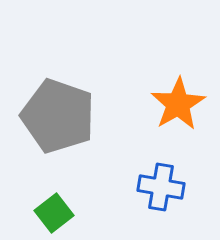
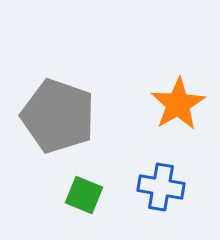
green square: moved 30 px right, 18 px up; rotated 30 degrees counterclockwise
